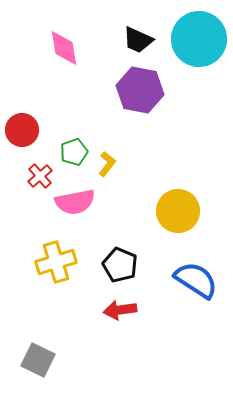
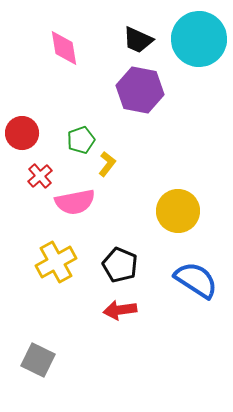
red circle: moved 3 px down
green pentagon: moved 7 px right, 12 px up
yellow cross: rotated 12 degrees counterclockwise
